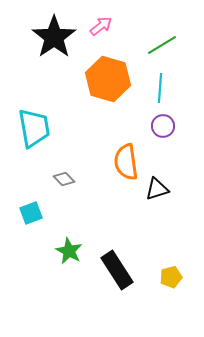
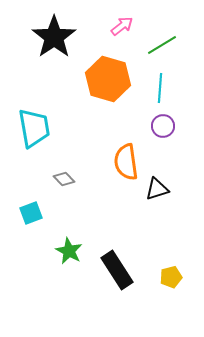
pink arrow: moved 21 px right
